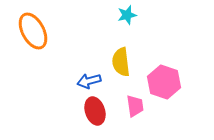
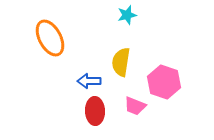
orange ellipse: moved 17 px right, 7 px down
yellow semicircle: rotated 16 degrees clockwise
blue arrow: rotated 15 degrees clockwise
pink trapezoid: rotated 120 degrees clockwise
red ellipse: rotated 16 degrees clockwise
